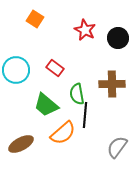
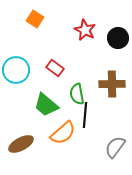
gray semicircle: moved 2 px left
